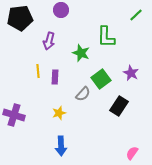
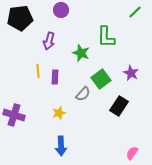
green line: moved 1 px left, 3 px up
